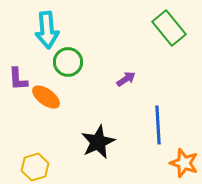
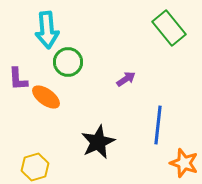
blue line: rotated 9 degrees clockwise
